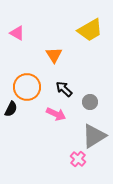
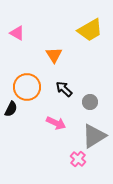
pink arrow: moved 9 px down
